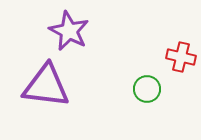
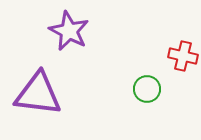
red cross: moved 2 px right, 1 px up
purple triangle: moved 8 px left, 8 px down
